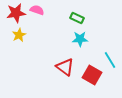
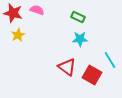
red star: moved 3 px left; rotated 24 degrees clockwise
green rectangle: moved 1 px right, 1 px up
yellow star: moved 1 px left
red triangle: moved 2 px right
